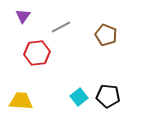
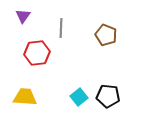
gray line: moved 1 px down; rotated 60 degrees counterclockwise
yellow trapezoid: moved 4 px right, 4 px up
